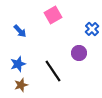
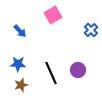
blue cross: moved 1 px left, 1 px down
purple circle: moved 1 px left, 17 px down
blue star: rotated 21 degrees clockwise
black line: moved 2 px left, 2 px down; rotated 10 degrees clockwise
